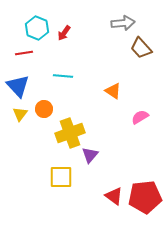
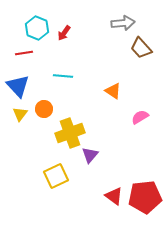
yellow square: moved 5 px left, 1 px up; rotated 25 degrees counterclockwise
